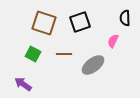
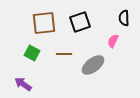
black semicircle: moved 1 px left
brown square: rotated 25 degrees counterclockwise
green square: moved 1 px left, 1 px up
